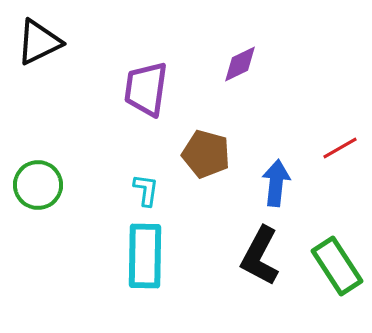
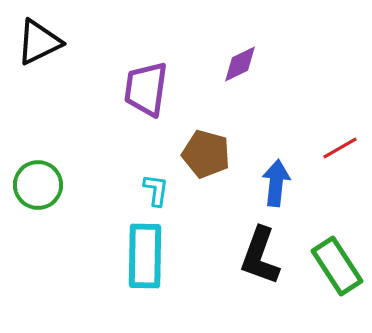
cyan L-shape: moved 10 px right
black L-shape: rotated 8 degrees counterclockwise
